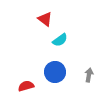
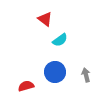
gray arrow: moved 3 px left; rotated 24 degrees counterclockwise
